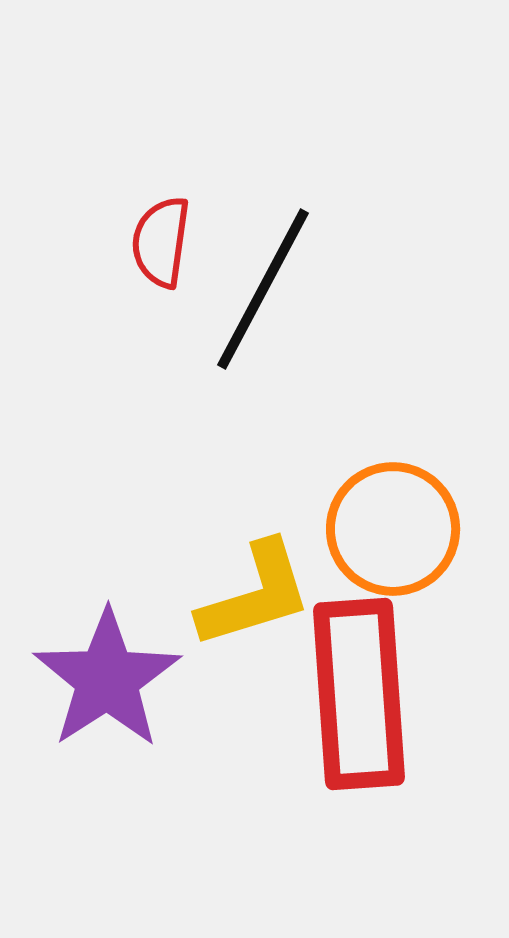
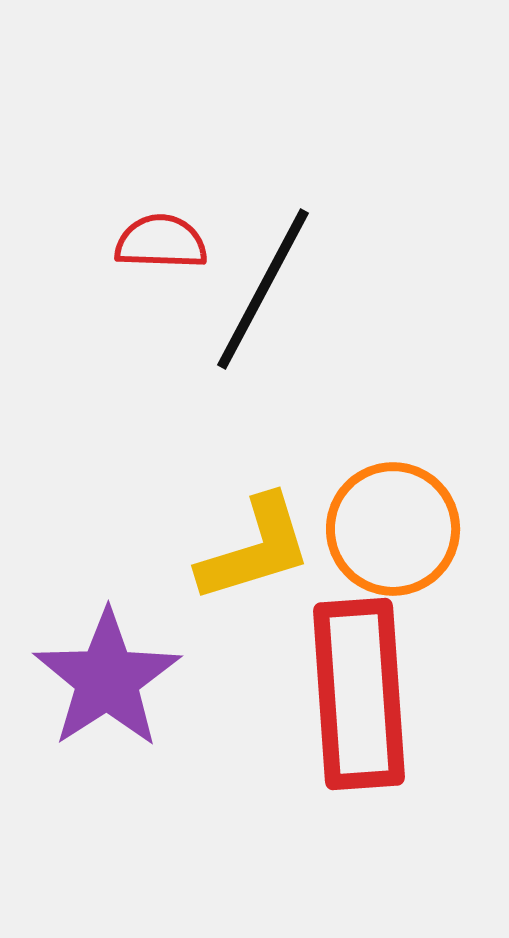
red semicircle: rotated 84 degrees clockwise
yellow L-shape: moved 46 px up
